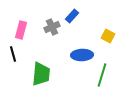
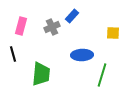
pink rectangle: moved 4 px up
yellow square: moved 5 px right, 3 px up; rotated 24 degrees counterclockwise
